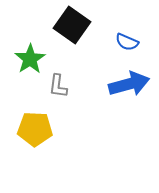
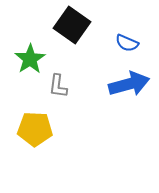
blue semicircle: moved 1 px down
